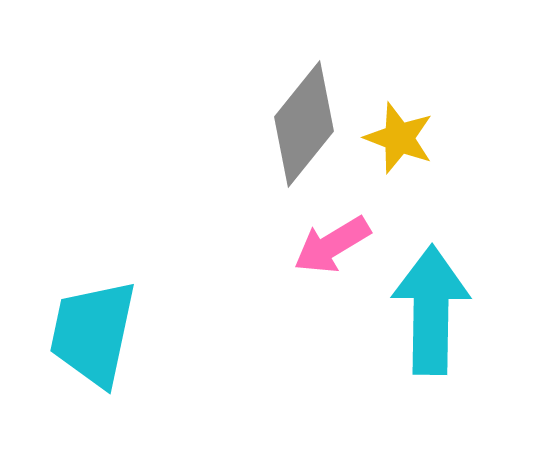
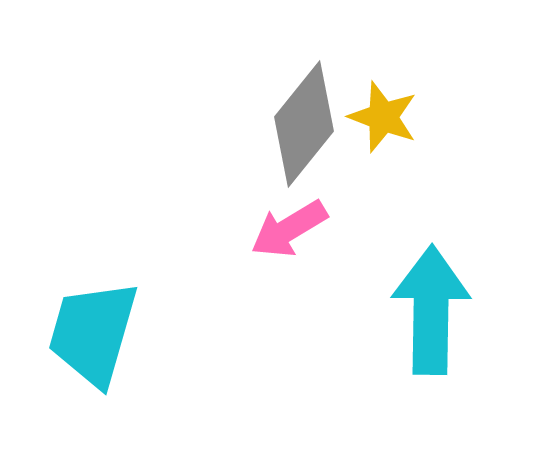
yellow star: moved 16 px left, 21 px up
pink arrow: moved 43 px left, 16 px up
cyan trapezoid: rotated 4 degrees clockwise
